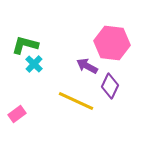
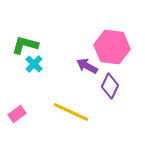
pink hexagon: moved 4 px down
yellow line: moved 5 px left, 11 px down
